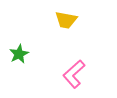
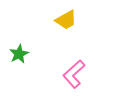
yellow trapezoid: rotated 40 degrees counterclockwise
